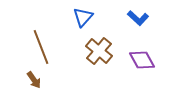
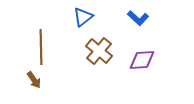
blue triangle: rotated 10 degrees clockwise
brown line: rotated 20 degrees clockwise
purple diamond: rotated 64 degrees counterclockwise
